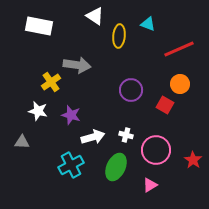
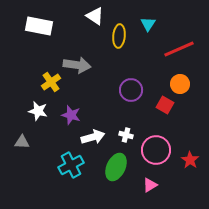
cyan triangle: rotated 42 degrees clockwise
red star: moved 3 px left
